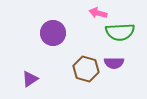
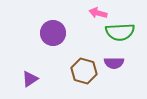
brown hexagon: moved 2 px left, 2 px down
